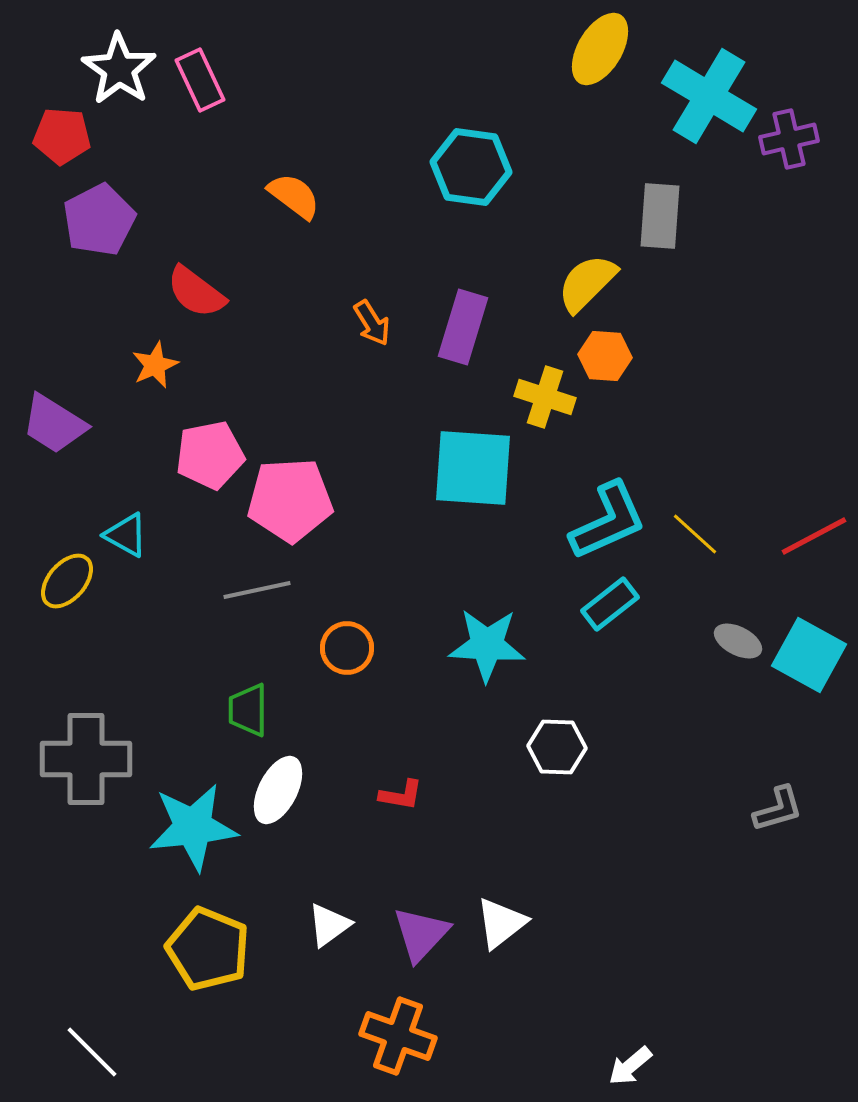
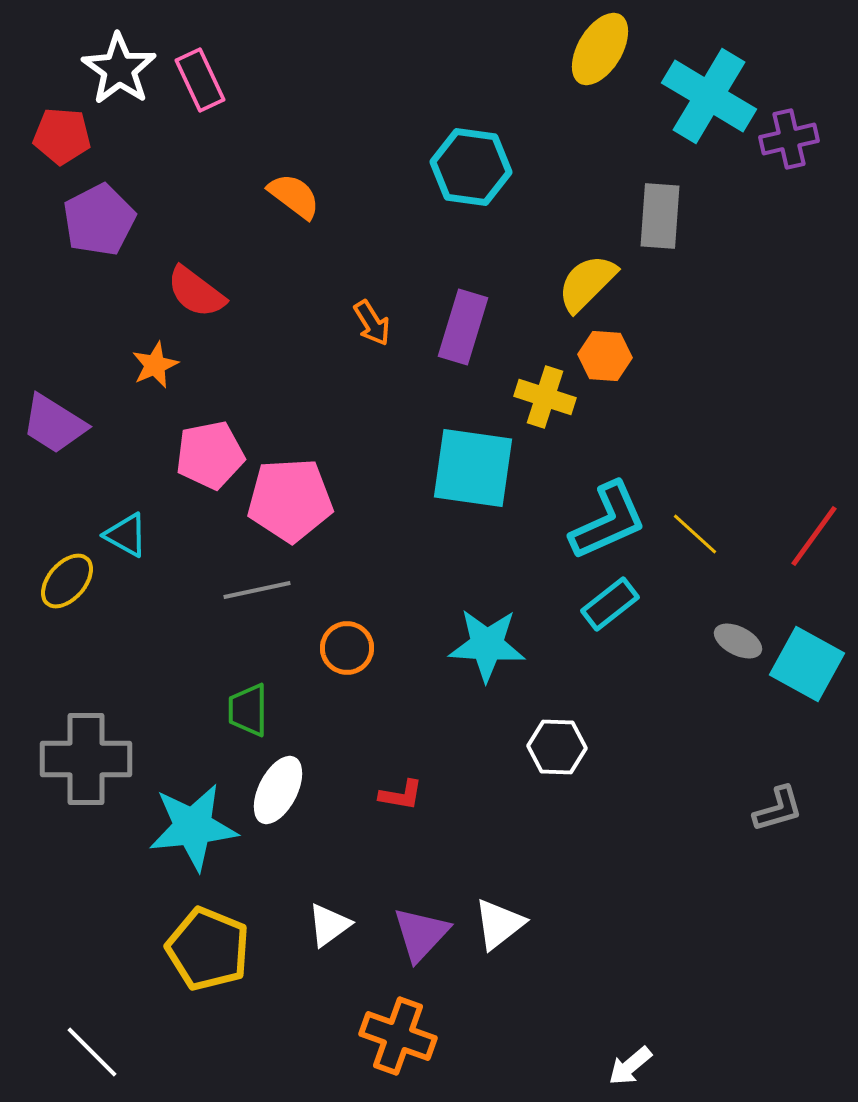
cyan square at (473, 468): rotated 4 degrees clockwise
red line at (814, 536): rotated 26 degrees counterclockwise
cyan square at (809, 655): moved 2 px left, 9 px down
white triangle at (501, 923): moved 2 px left, 1 px down
